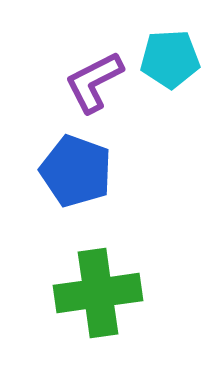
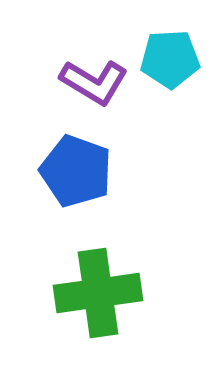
purple L-shape: rotated 122 degrees counterclockwise
